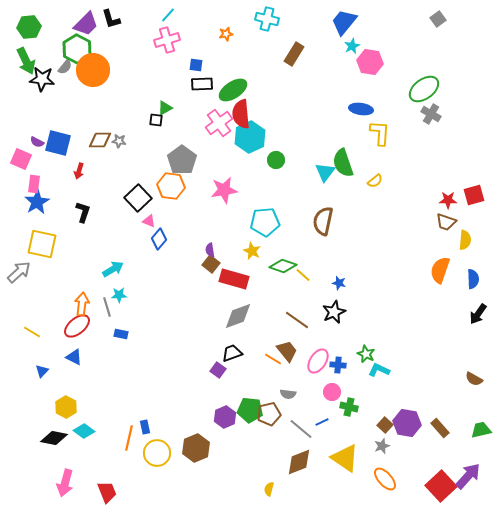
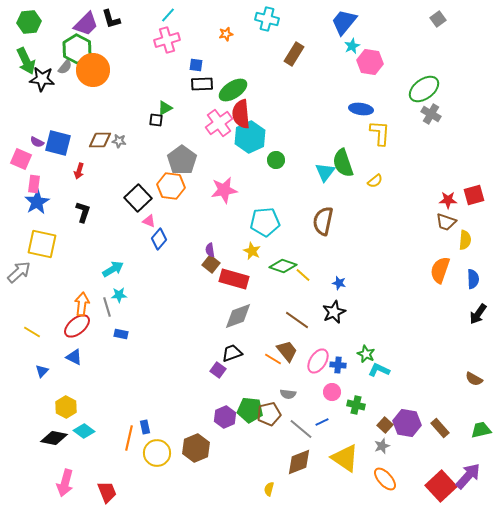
green hexagon at (29, 27): moved 5 px up
green cross at (349, 407): moved 7 px right, 2 px up
